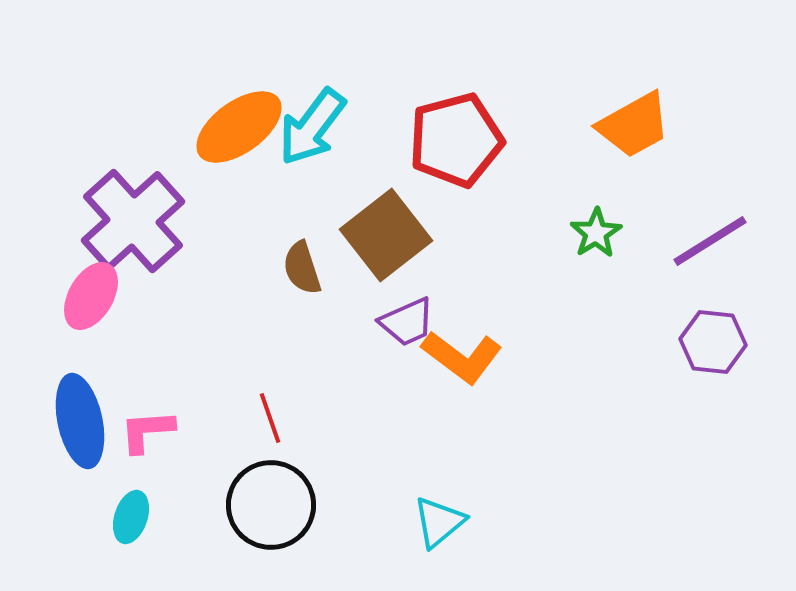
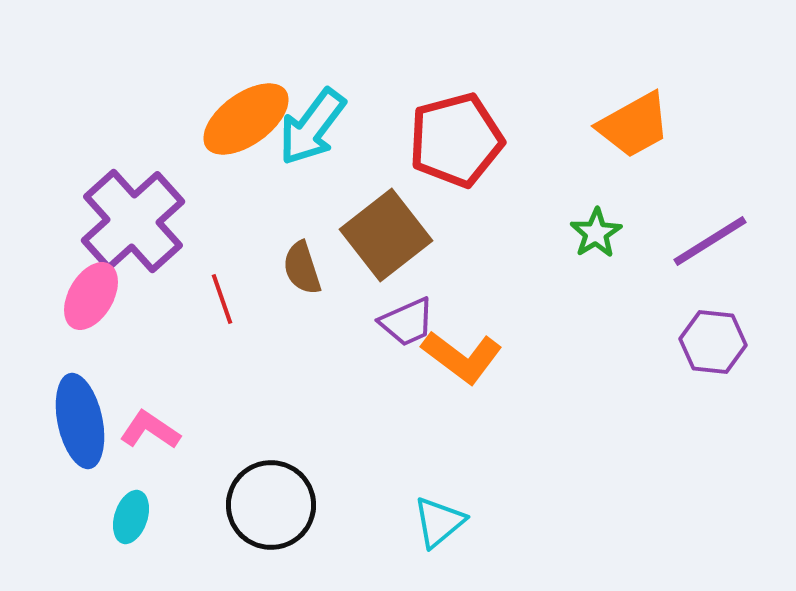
orange ellipse: moved 7 px right, 8 px up
red line: moved 48 px left, 119 px up
pink L-shape: moved 3 px right, 1 px up; rotated 38 degrees clockwise
